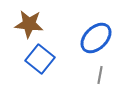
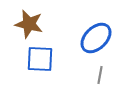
brown star: rotated 8 degrees clockwise
blue square: rotated 36 degrees counterclockwise
